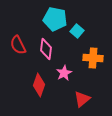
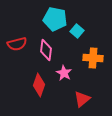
red semicircle: moved 1 px left, 1 px up; rotated 78 degrees counterclockwise
pink diamond: moved 1 px down
pink star: rotated 14 degrees counterclockwise
